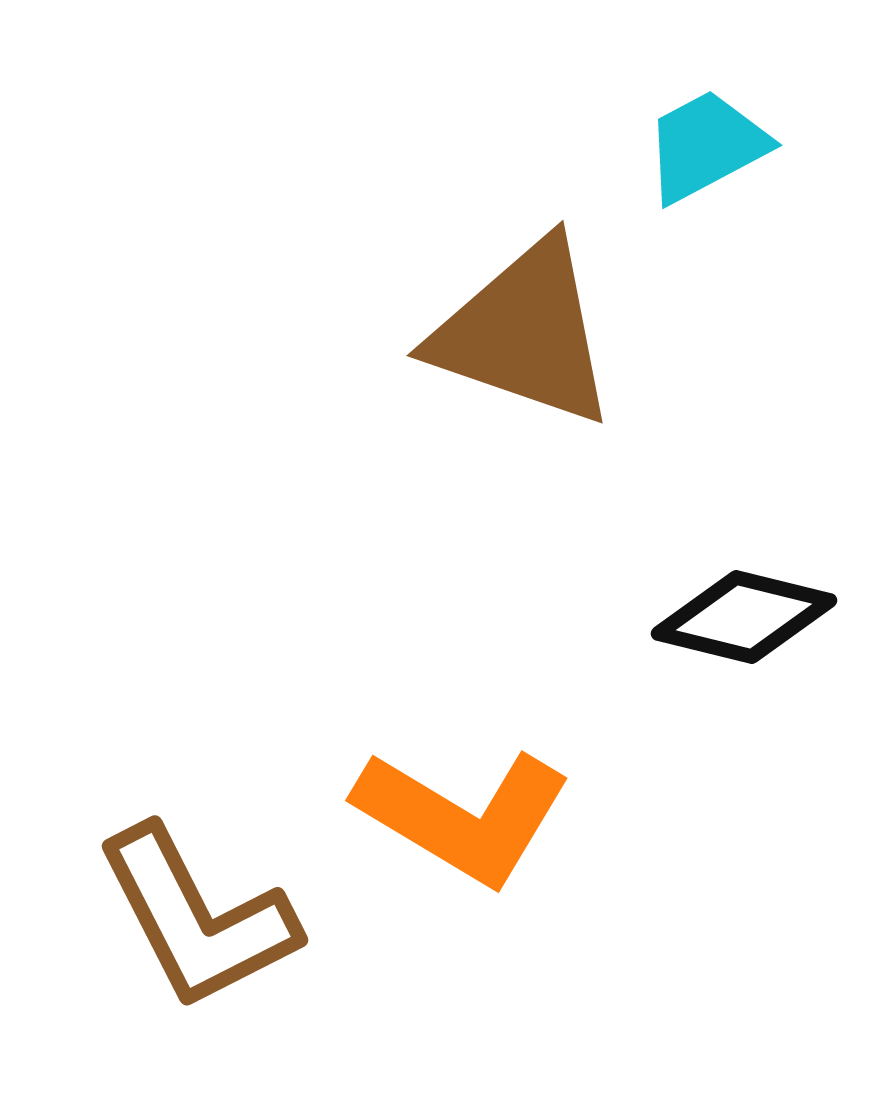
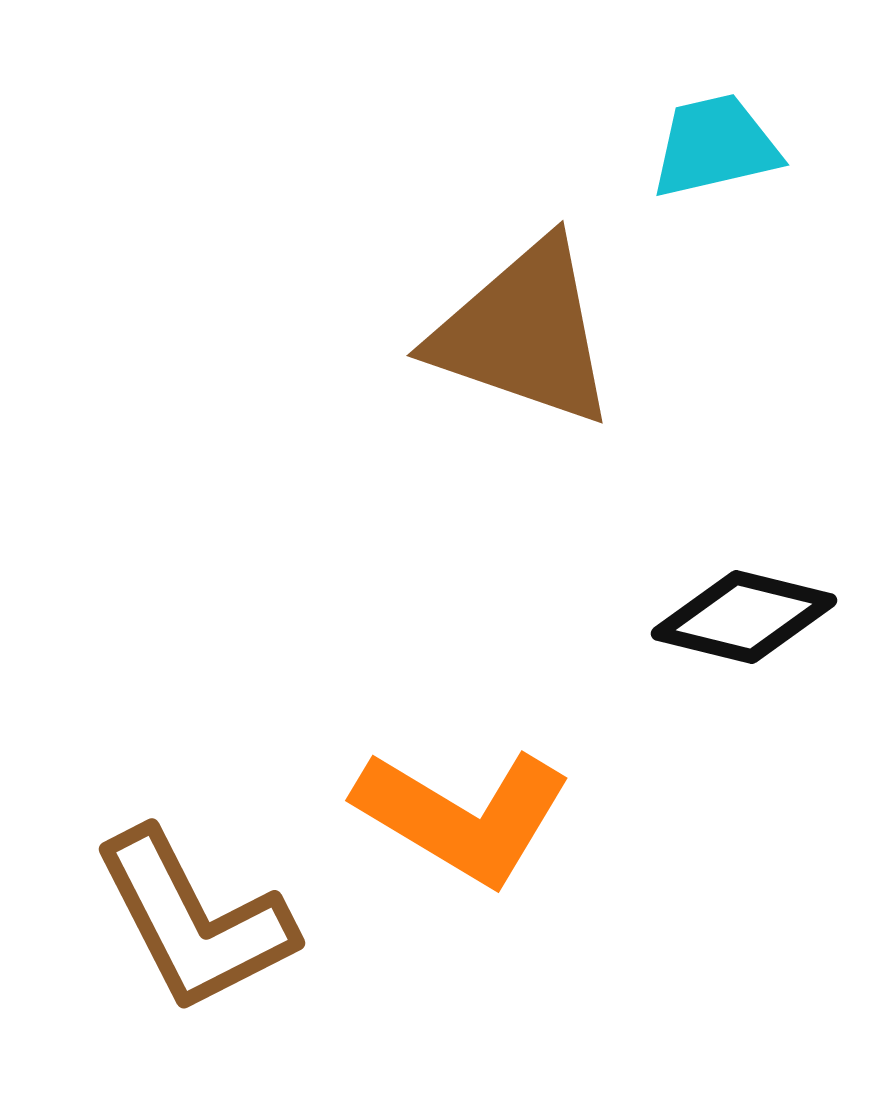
cyan trapezoid: moved 9 px right; rotated 15 degrees clockwise
brown L-shape: moved 3 px left, 3 px down
